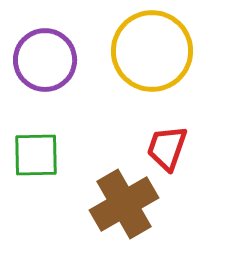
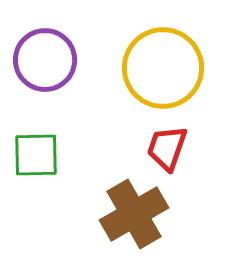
yellow circle: moved 11 px right, 17 px down
brown cross: moved 10 px right, 10 px down
